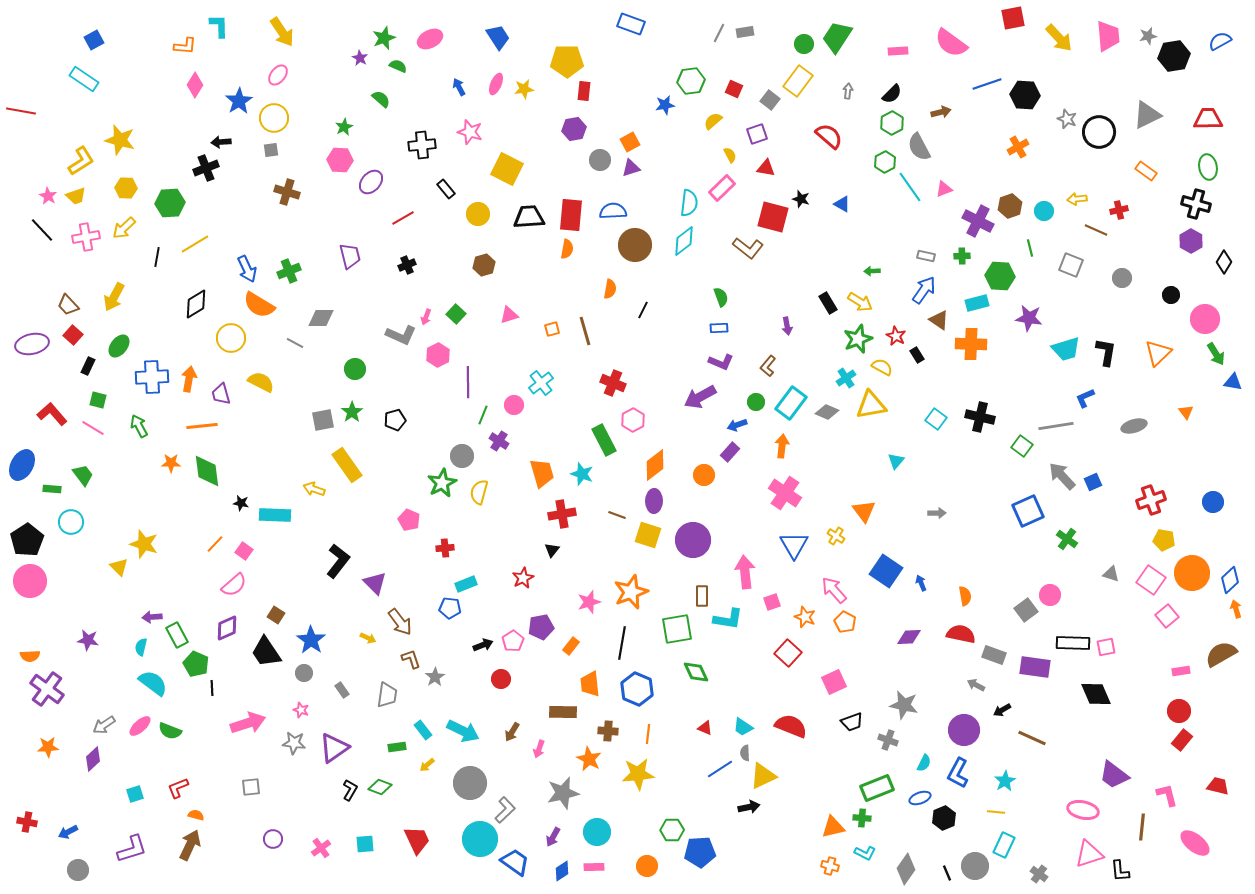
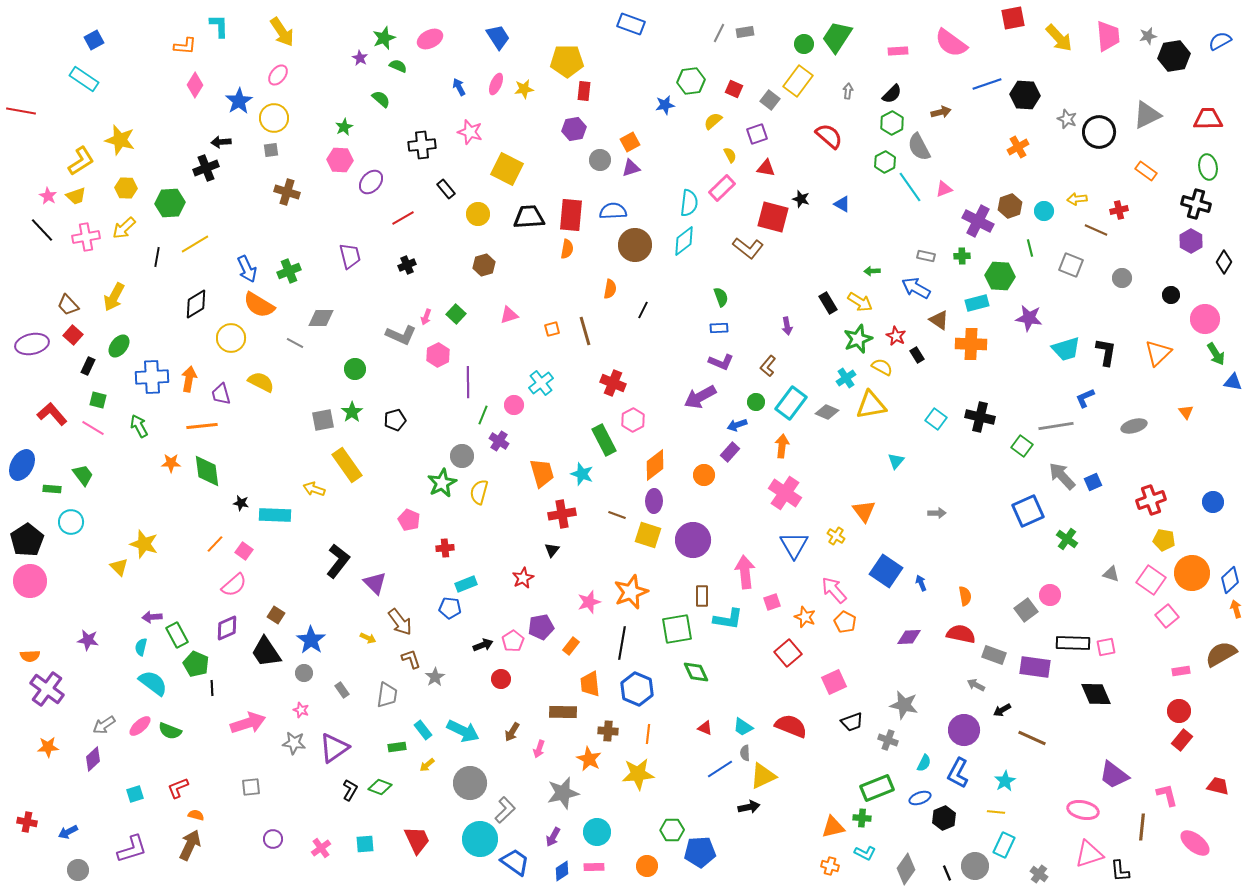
blue arrow at (924, 290): moved 8 px left, 2 px up; rotated 96 degrees counterclockwise
red square at (788, 653): rotated 8 degrees clockwise
